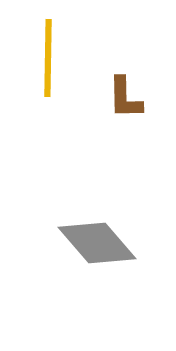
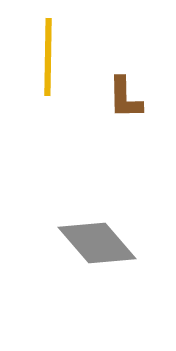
yellow line: moved 1 px up
